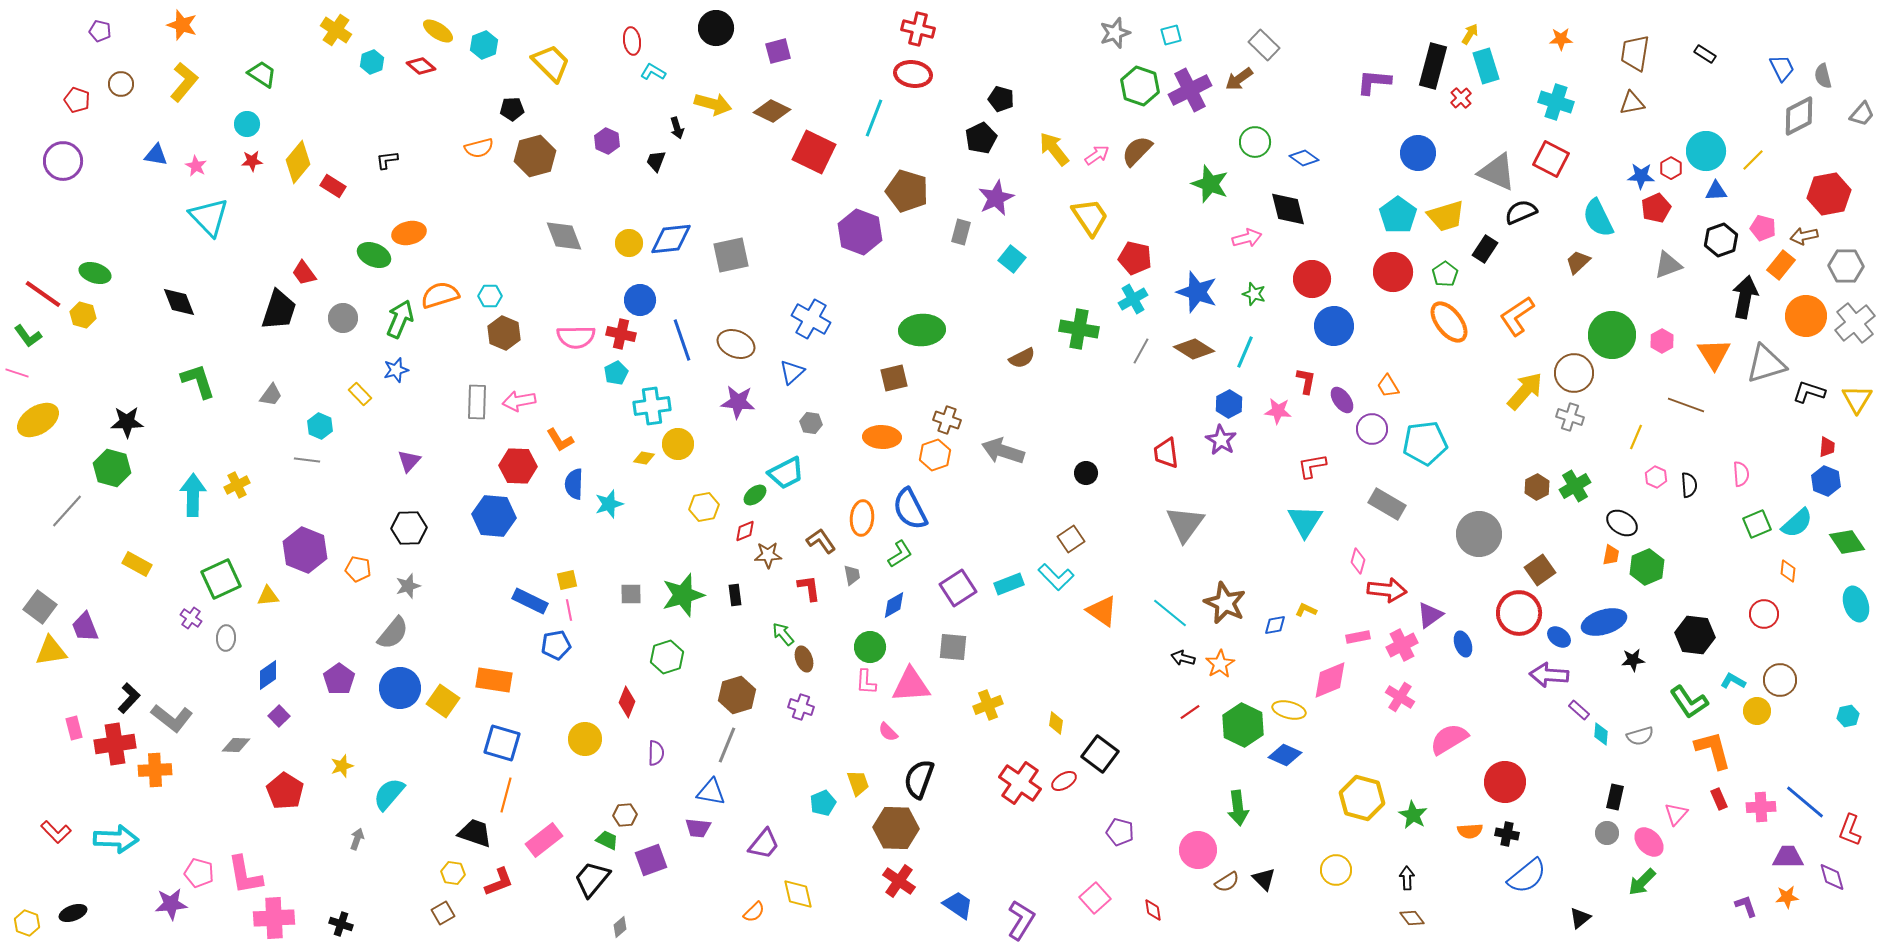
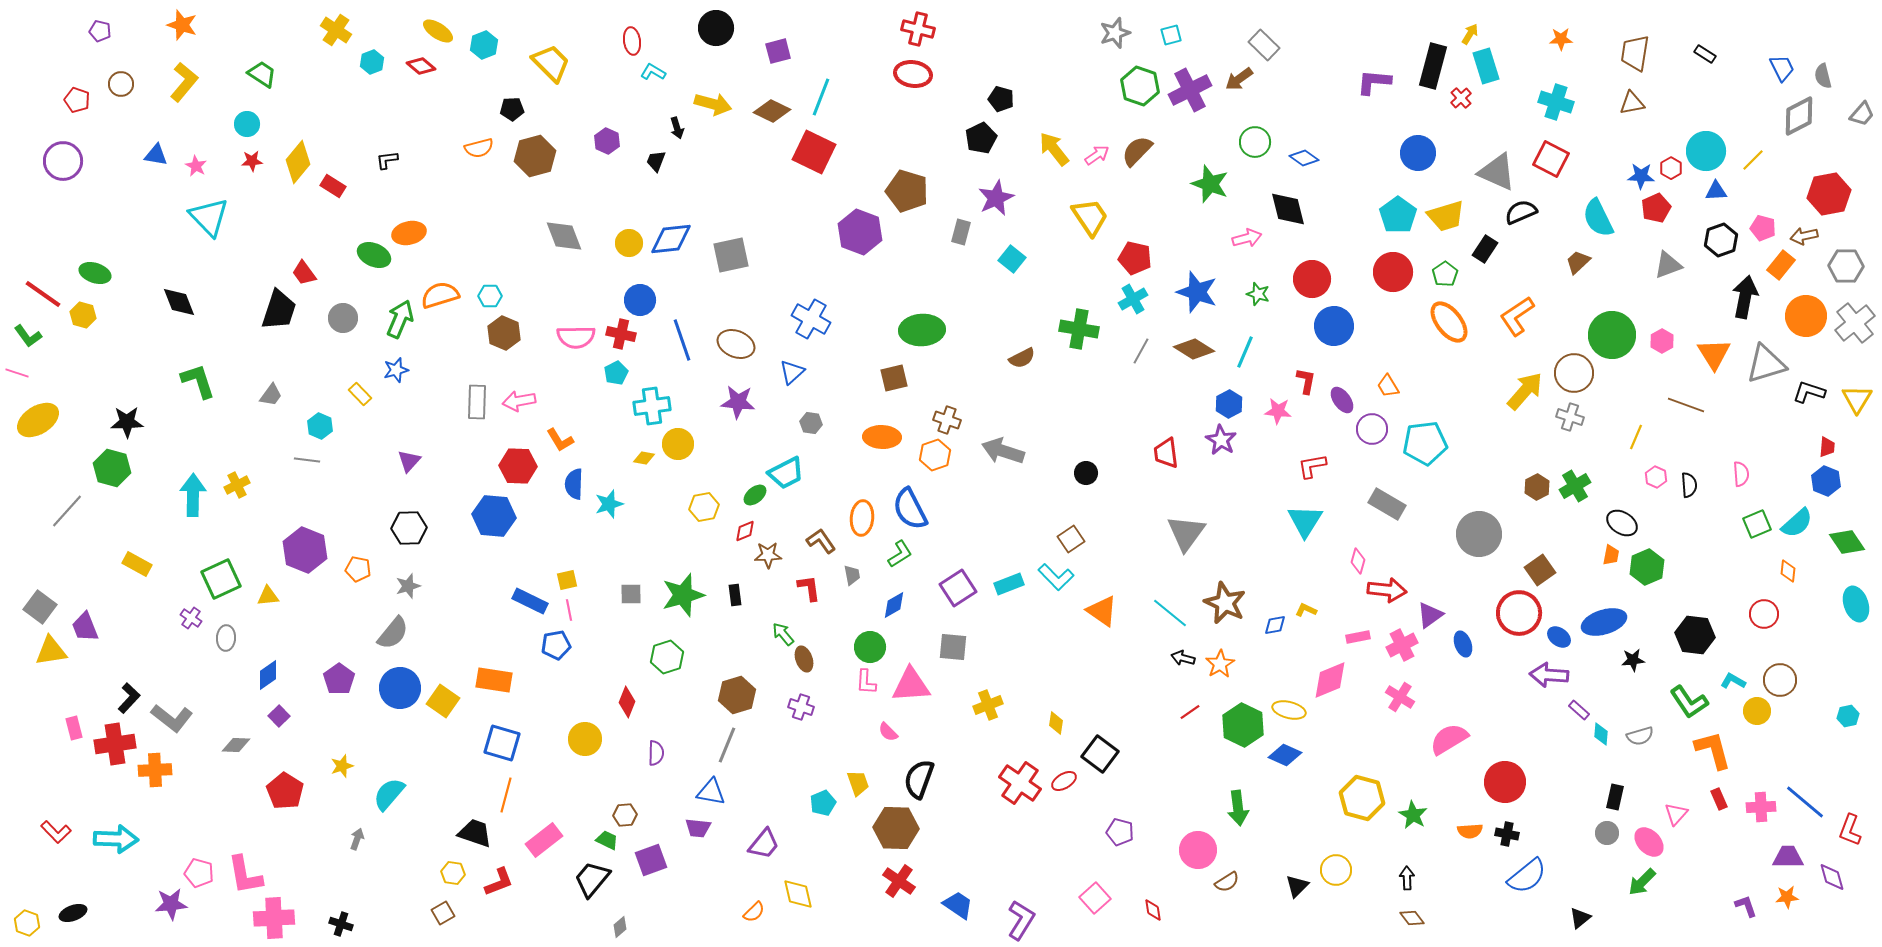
cyan line at (874, 118): moved 53 px left, 21 px up
green star at (1254, 294): moved 4 px right
gray triangle at (1185, 524): moved 1 px right, 9 px down
black triangle at (1264, 879): moved 33 px right, 7 px down; rotated 30 degrees clockwise
